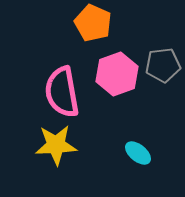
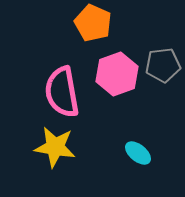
yellow star: moved 1 px left, 2 px down; rotated 12 degrees clockwise
